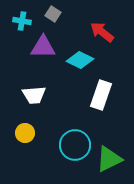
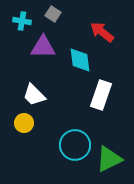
cyan diamond: rotated 56 degrees clockwise
white trapezoid: rotated 50 degrees clockwise
yellow circle: moved 1 px left, 10 px up
